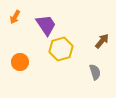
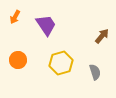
brown arrow: moved 5 px up
yellow hexagon: moved 14 px down
orange circle: moved 2 px left, 2 px up
